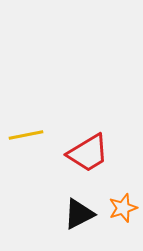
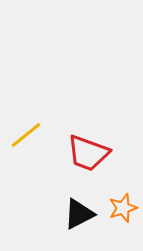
yellow line: rotated 28 degrees counterclockwise
red trapezoid: rotated 51 degrees clockwise
